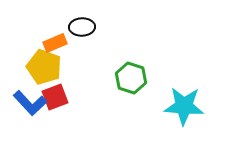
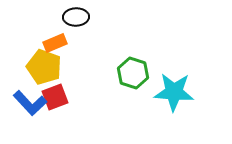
black ellipse: moved 6 px left, 10 px up
green hexagon: moved 2 px right, 5 px up
cyan star: moved 10 px left, 14 px up
